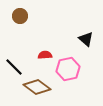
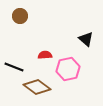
black line: rotated 24 degrees counterclockwise
